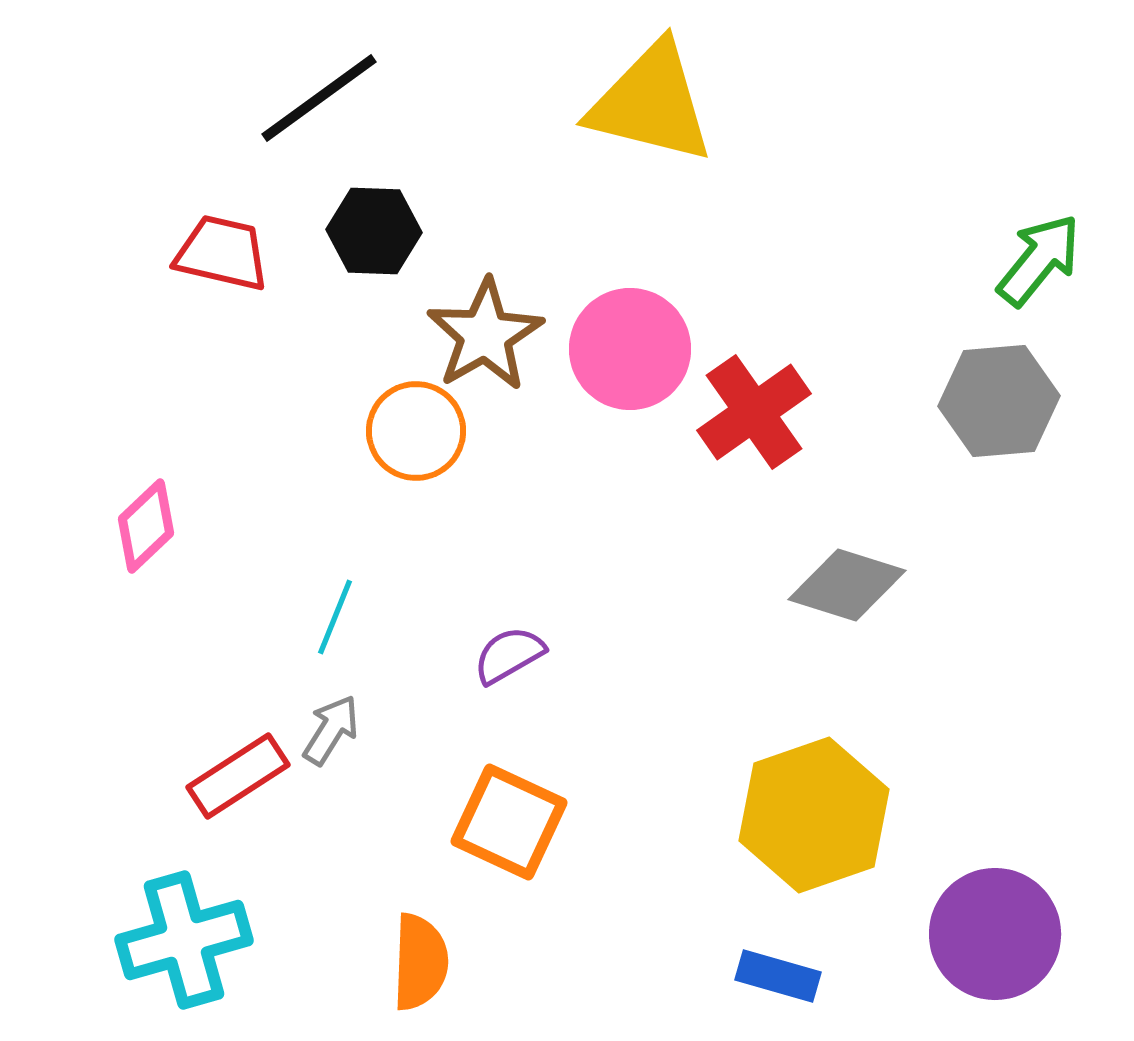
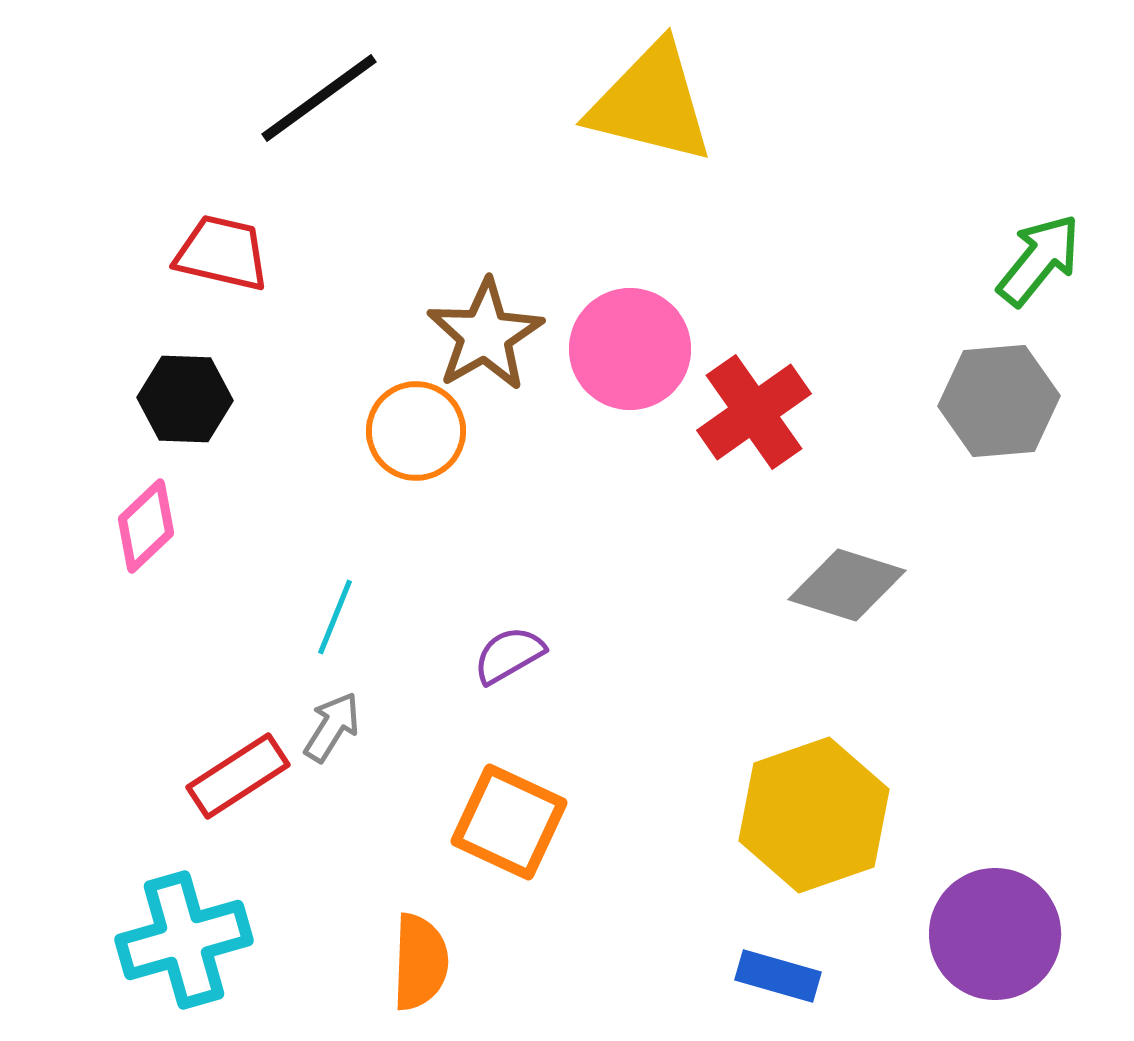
black hexagon: moved 189 px left, 168 px down
gray arrow: moved 1 px right, 3 px up
